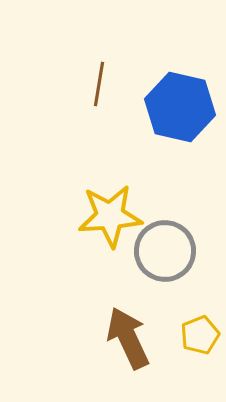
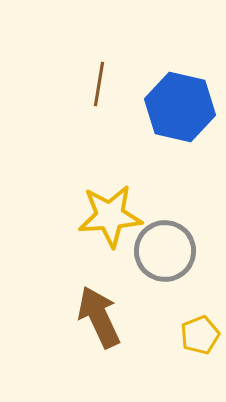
brown arrow: moved 29 px left, 21 px up
